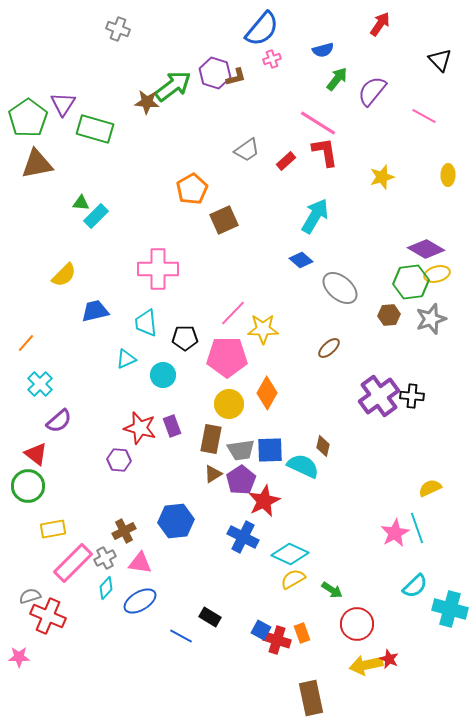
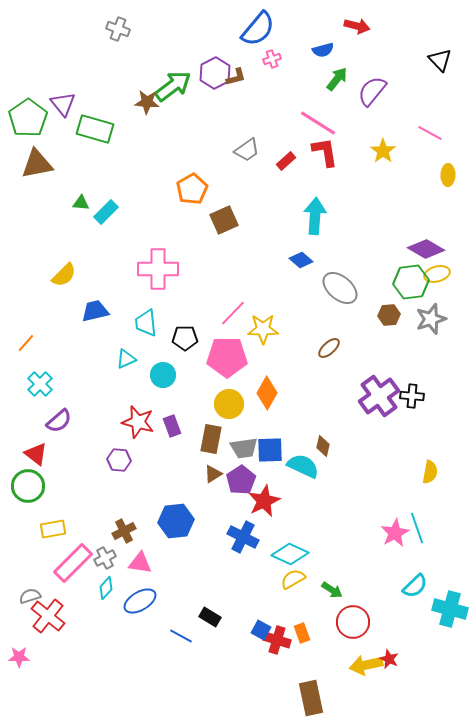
red arrow at (380, 24): moved 23 px left, 2 px down; rotated 70 degrees clockwise
blue semicircle at (262, 29): moved 4 px left
purple hexagon at (215, 73): rotated 16 degrees clockwise
purple triangle at (63, 104): rotated 12 degrees counterclockwise
pink line at (424, 116): moved 6 px right, 17 px down
yellow star at (382, 177): moved 1 px right, 26 px up; rotated 20 degrees counterclockwise
cyan rectangle at (96, 216): moved 10 px right, 4 px up
cyan arrow at (315, 216): rotated 27 degrees counterclockwise
red star at (140, 428): moved 2 px left, 6 px up
gray trapezoid at (241, 450): moved 3 px right, 2 px up
yellow semicircle at (430, 488): moved 16 px up; rotated 125 degrees clockwise
red cross at (48, 616): rotated 16 degrees clockwise
red circle at (357, 624): moved 4 px left, 2 px up
